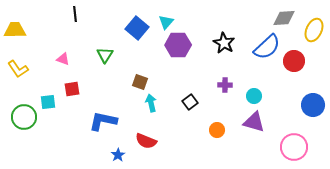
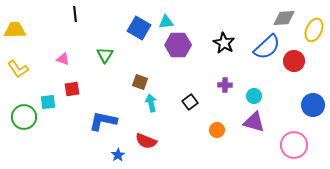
cyan triangle: rotated 42 degrees clockwise
blue square: moved 2 px right; rotated 10 degrees counterclockwise
pink circle: moved 2 px up
